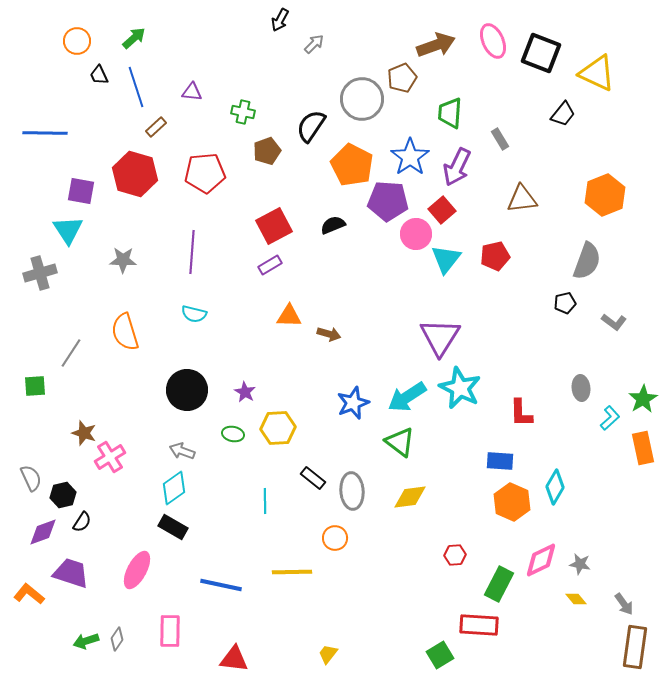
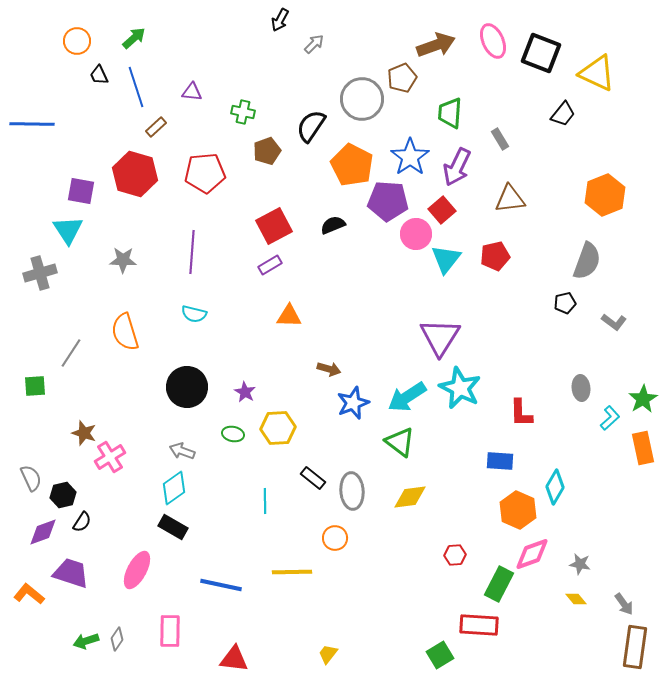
blue line at (45, 133): moved 13 px left, 9 px up
brown triangle at (522, 199): moved 12 px left
brown arrow at (329, 334): moved 35 px down
black circle at (187, 390): moved 3 px up
orange hexagon at (512, 502): moved 6 px right, 8 px down
pink diamond at (541, 560): moved 9 px left, 6 px up; rotated 6 degrees clockwise
